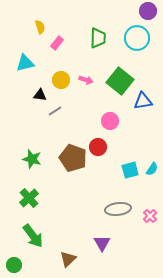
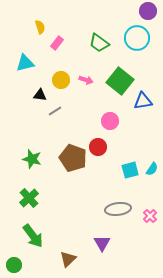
green trapezoid: moved 1 px right, 5 px down; rotated 125 degrees clockwise
